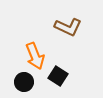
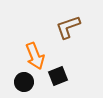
brown L-shape: rotated 136 degrees clockwise
black square: rotated 36 degrees clockwise
